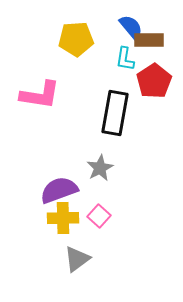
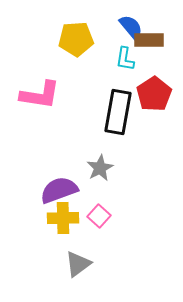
red pentagon: moved 13 px down
black rectangle: moved 3 px right, 1 px up
gray triangle: moved 1 px right, 5 px down
